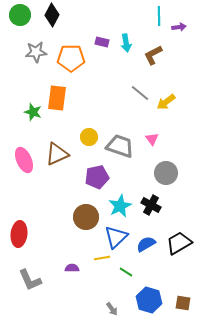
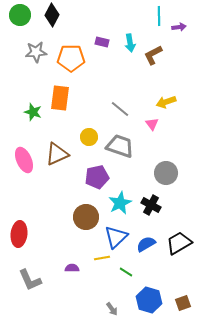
cyan arrow: moved 4 px right
gray line: moved 20 px left, 16 px down
orange rectangle: moved 3 px right
yellow arrow: rotated 18 degrees clockwise
pink triangle: moved 15 px up
cyan star: moved 3 px up
brown square: rotated 28 degrees counterclockwise
